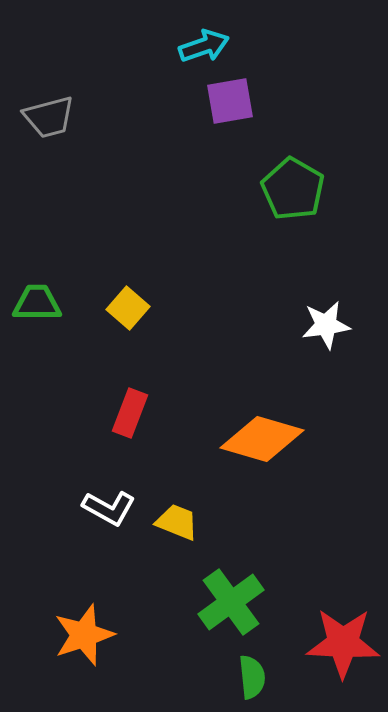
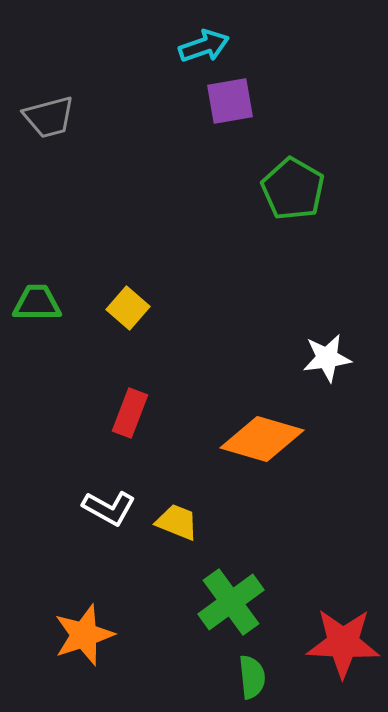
white star: moved 1 px right, 33 px down
